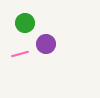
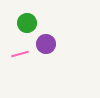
green circle: moved 2 px right
